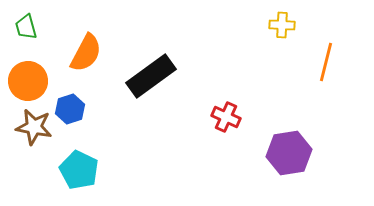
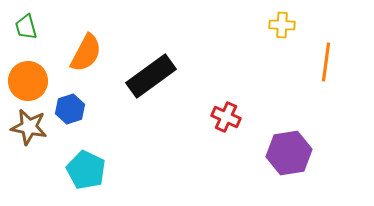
orange line: rotated 6 degrees counterclockwise
brown star: moved 5 px left
cyan pentagon: moved 7 px right
